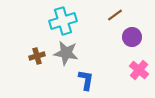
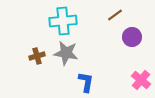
cyan cross: rotated 12 degrees clockwise
pink cross: moved 2 px right, 10 px down
blue L-shape: moved 2 px down
